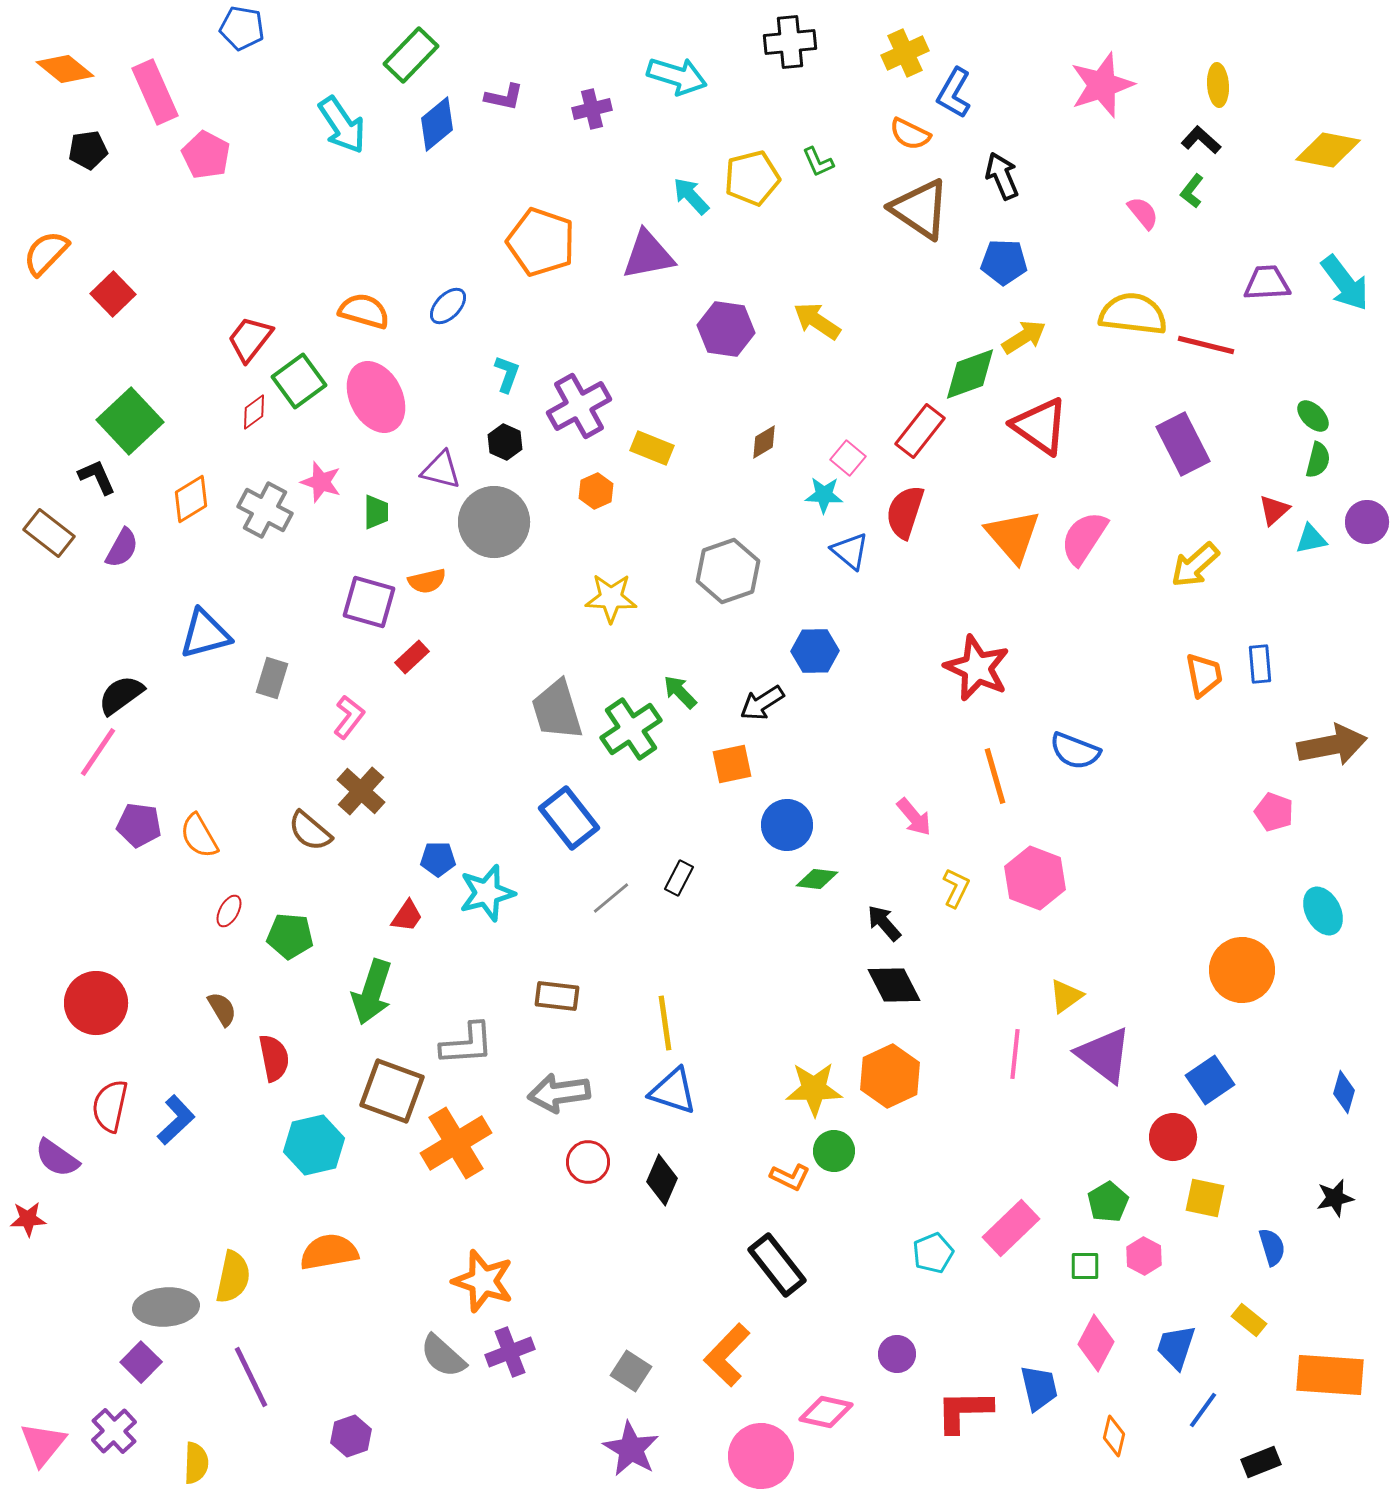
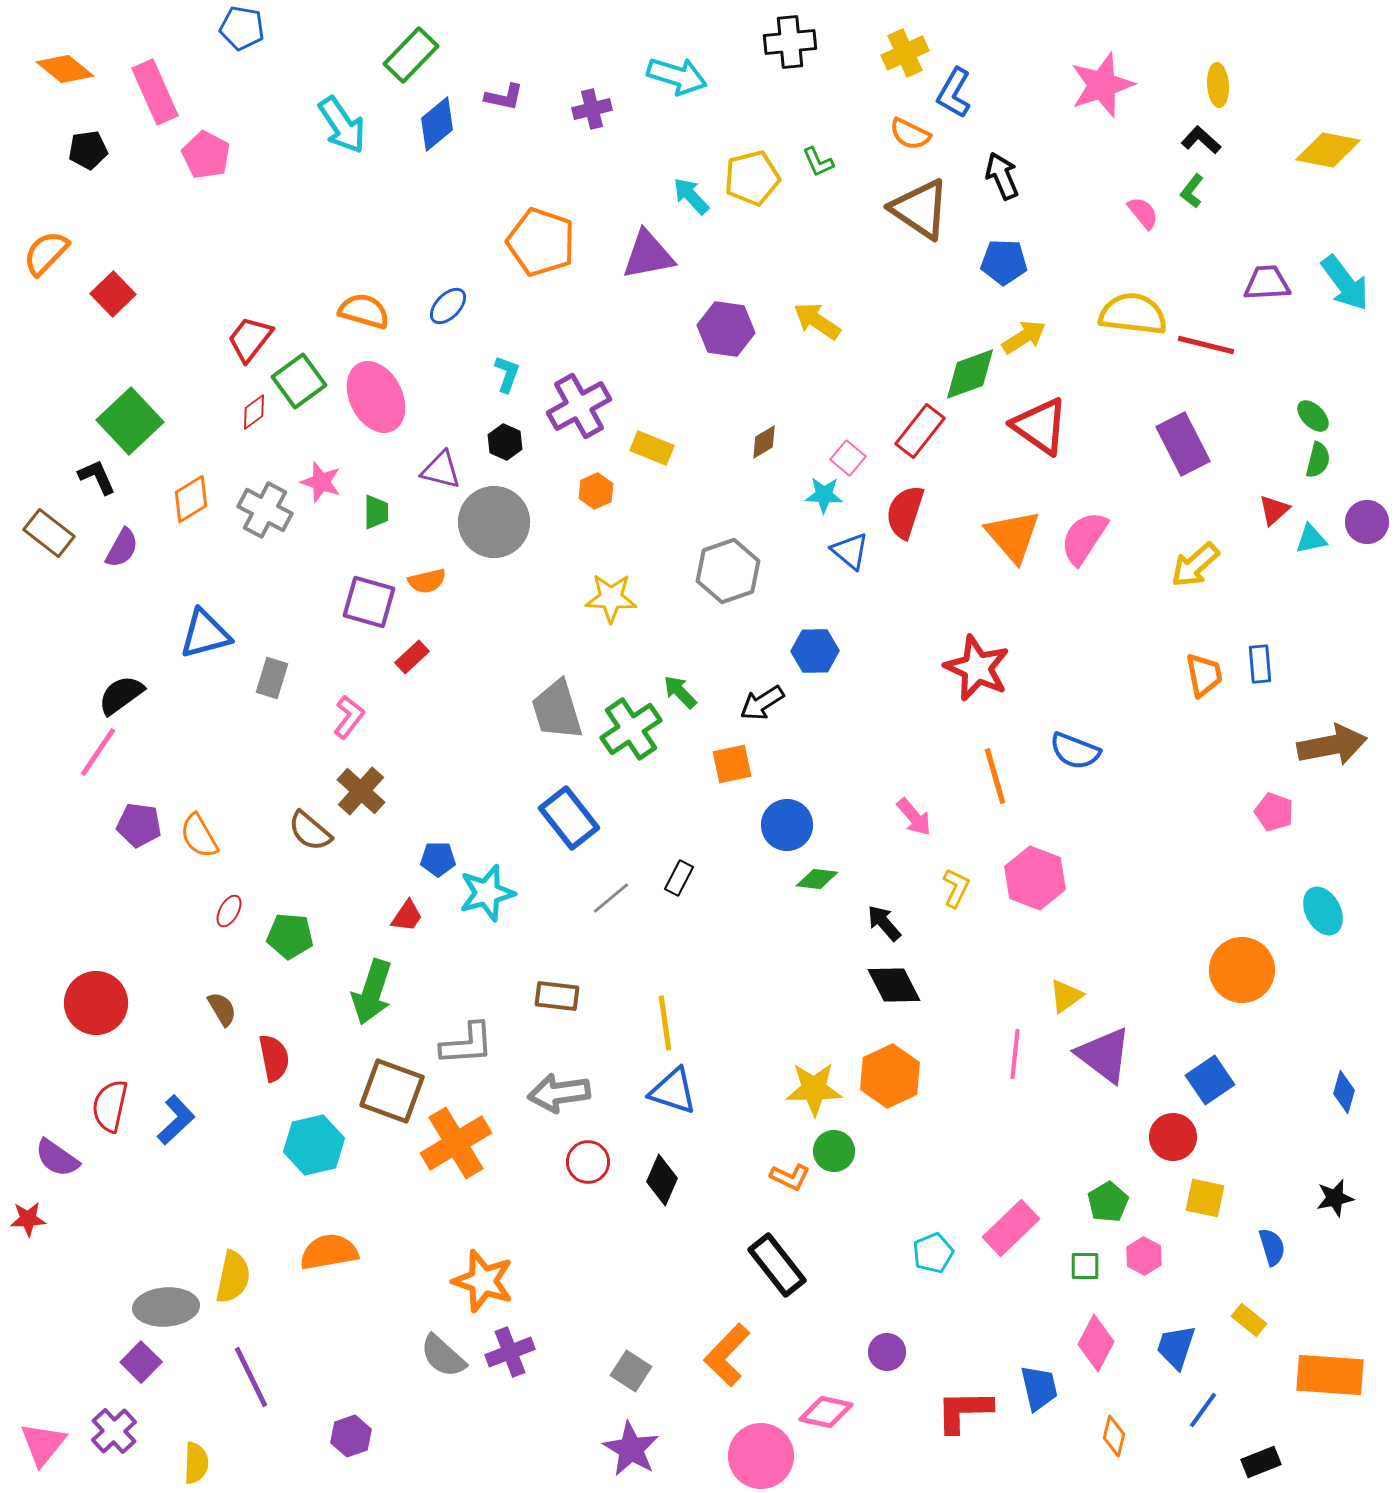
purple circle at (897, 1354): moved 10 px left, 2 px up
